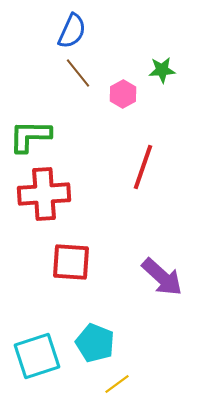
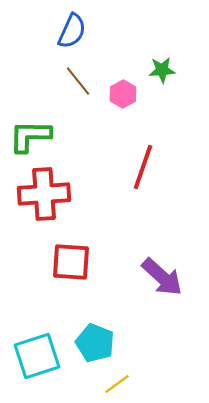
brown line: moved 8 px down
